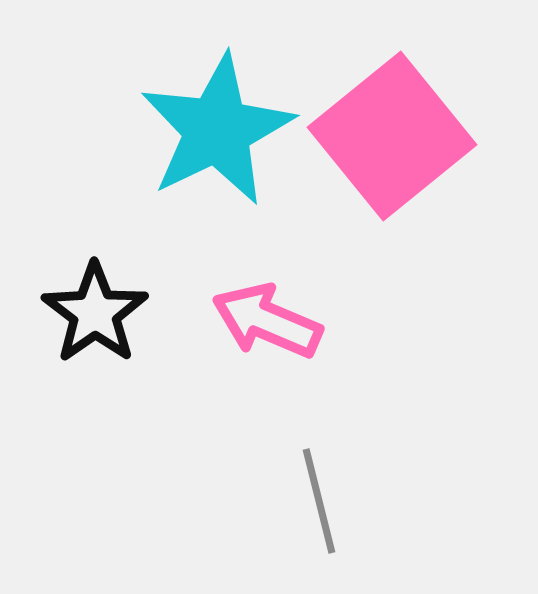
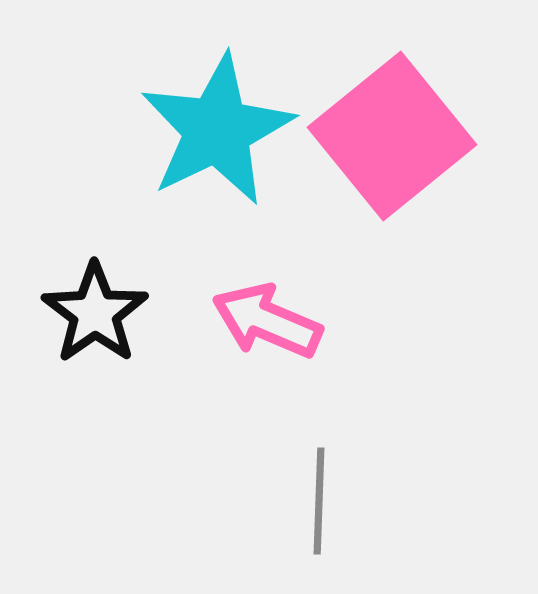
gray line: rotated 16 degrees clockwise
